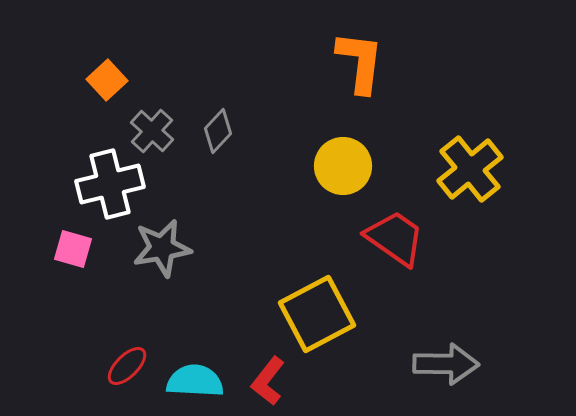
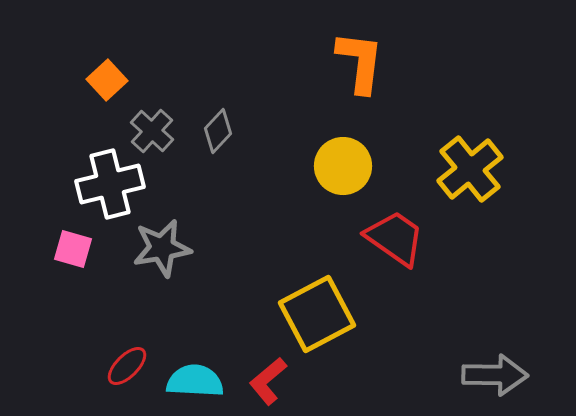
gray arrow: moved 49 px right, 11 px down
red L-shape: rotated 12 degrees clockwise
